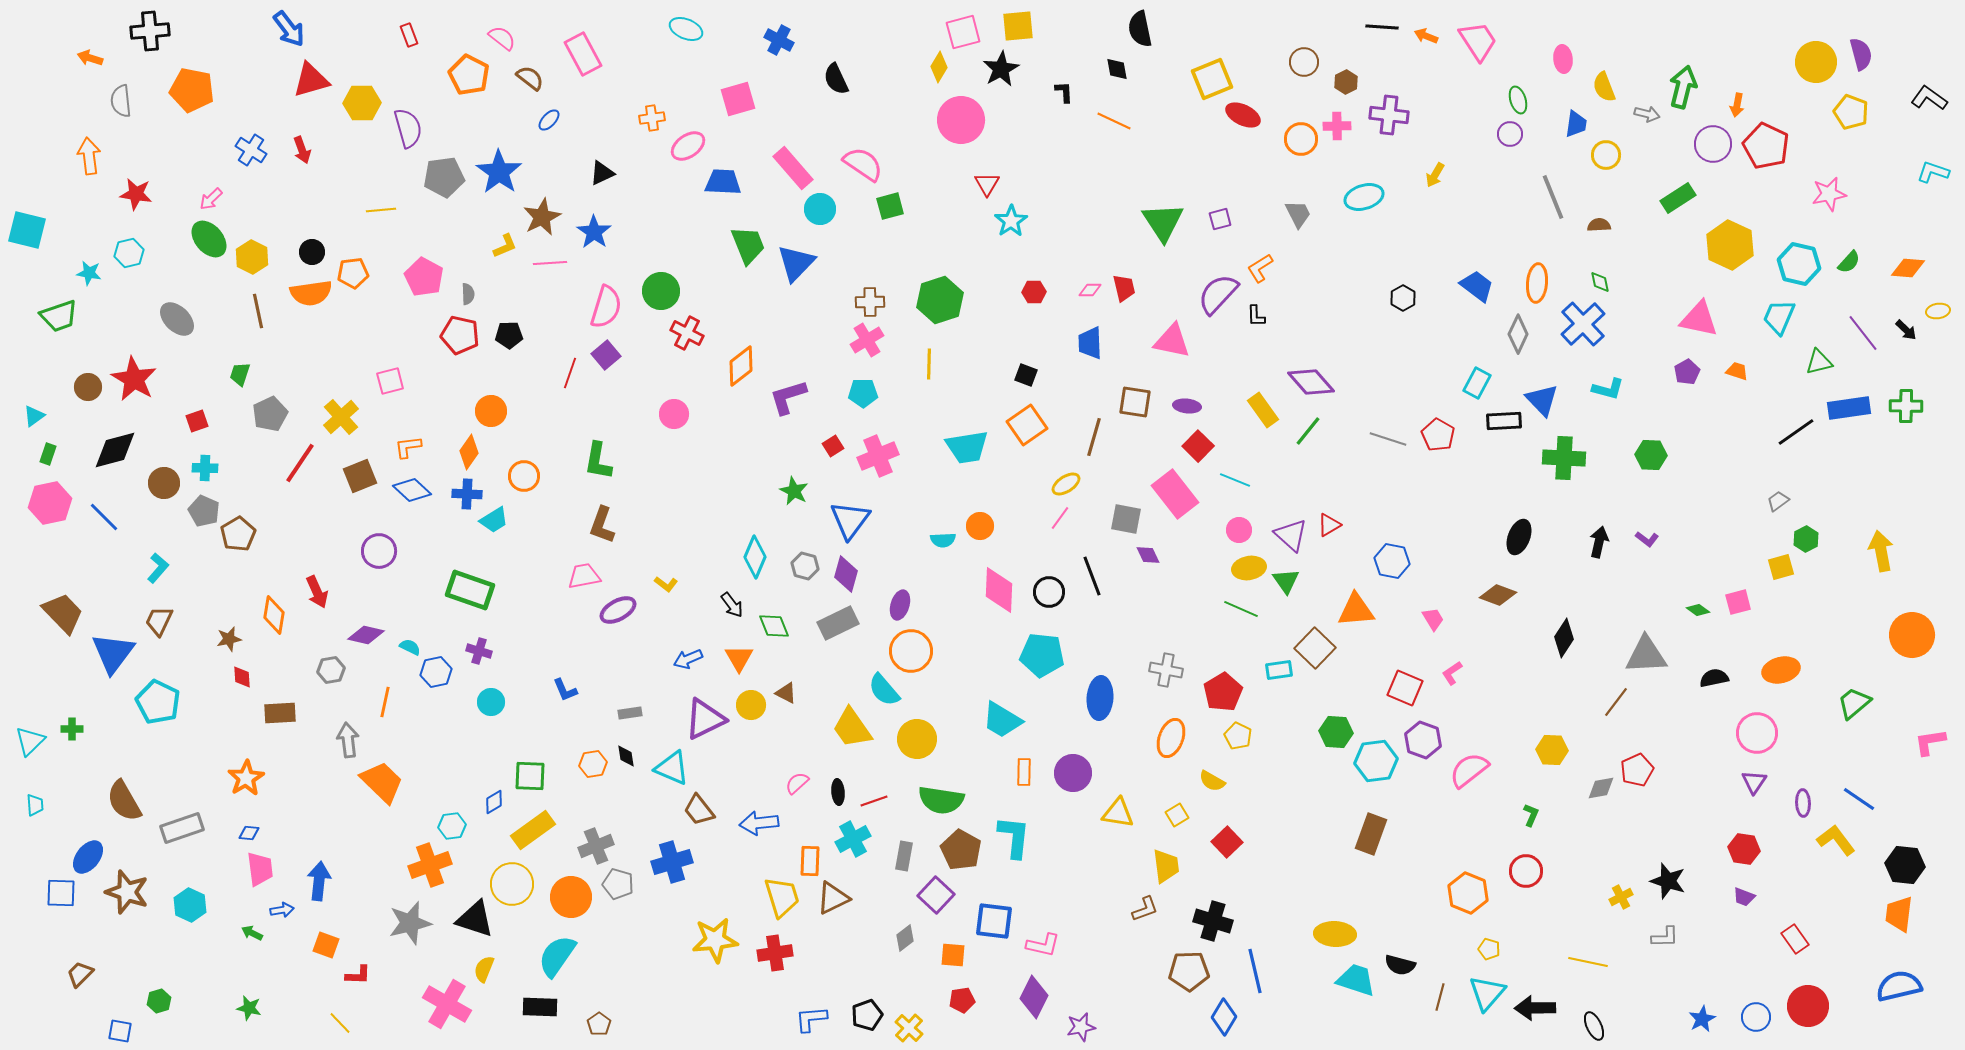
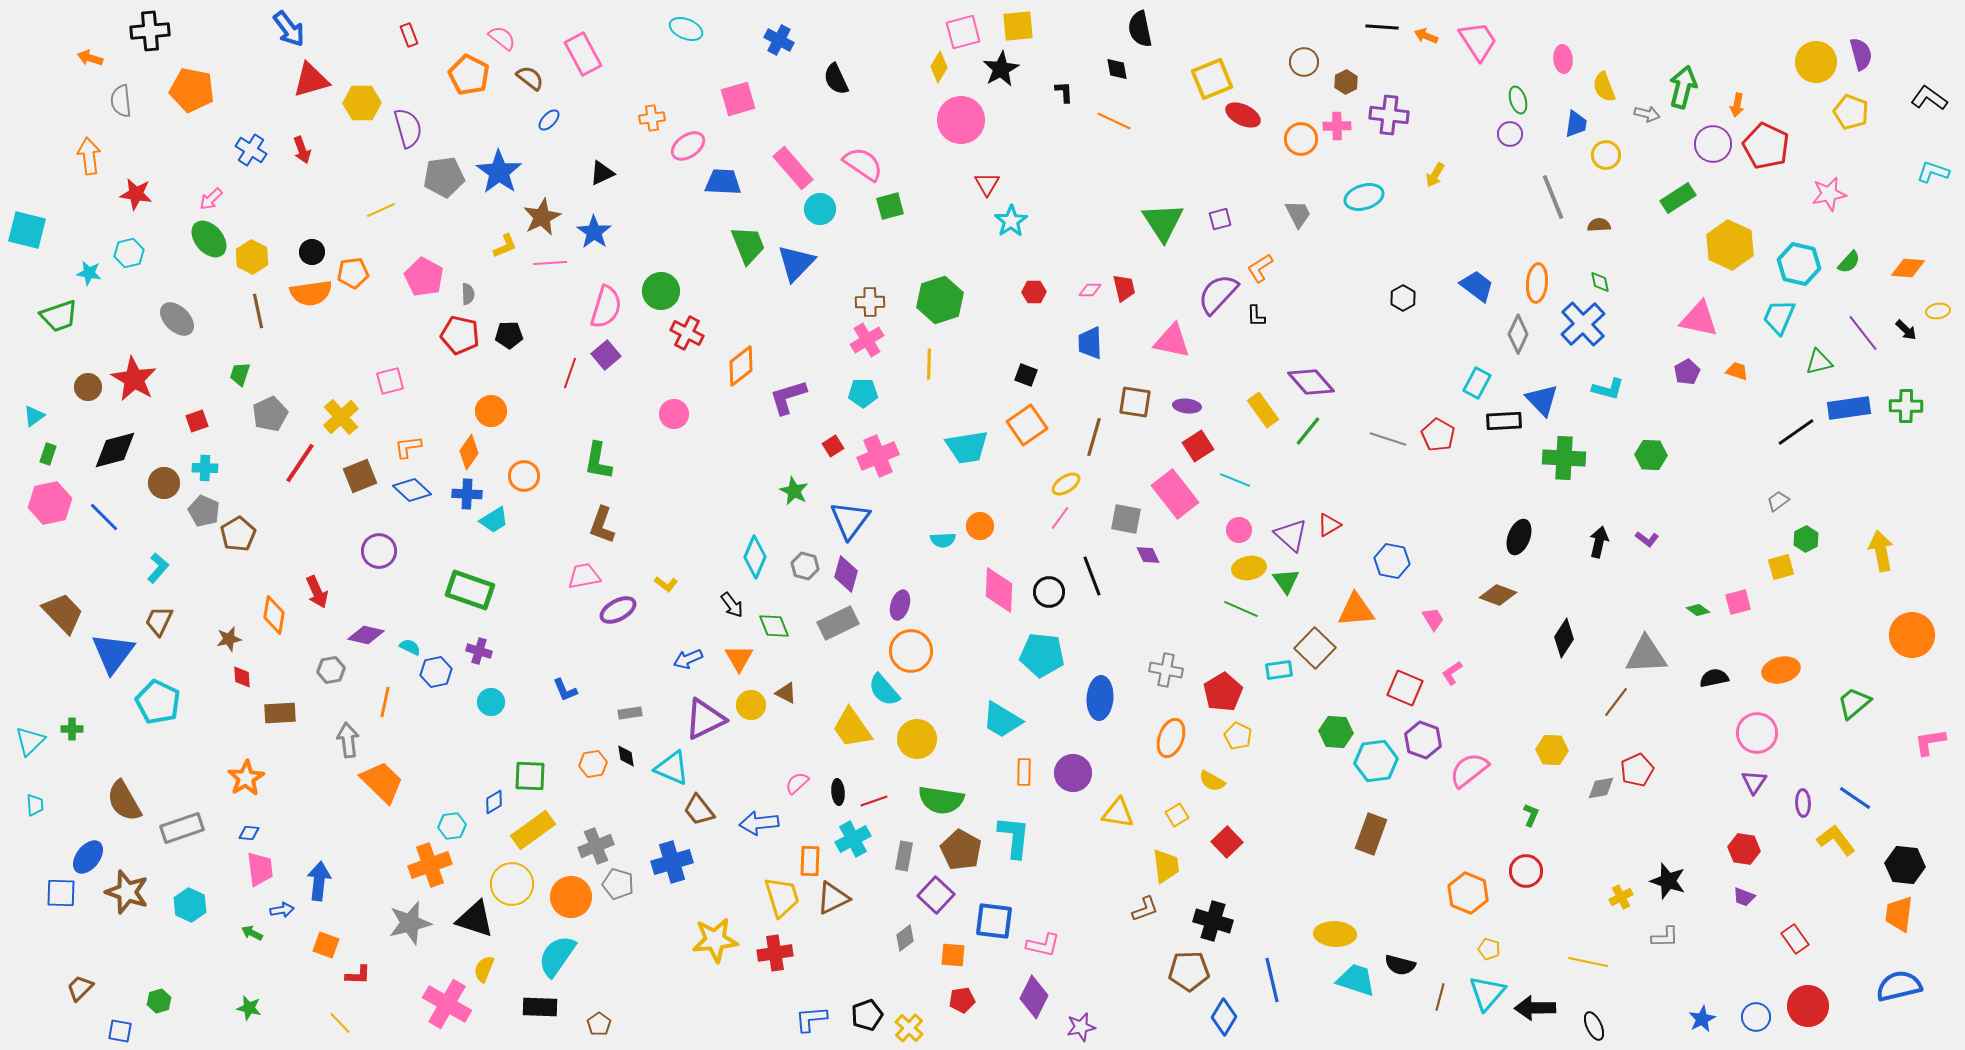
yellow line at (381, 210): rotated 20 degrees counterclockwise
red square at (1198, 446): rotated 12 degrees clockwise
blue line at (1859, 799): moved 4 px left, 1 px up
blue line at (1255, 971): moved 17 px right, 9 px down
brown trapezoid at (80, 974): moved 14 px down
